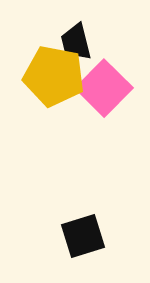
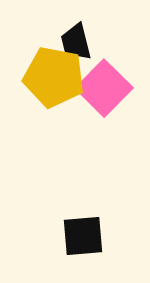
yellow pentagon: moved 1 px down
black square: rotated 12 degrees clockwise
